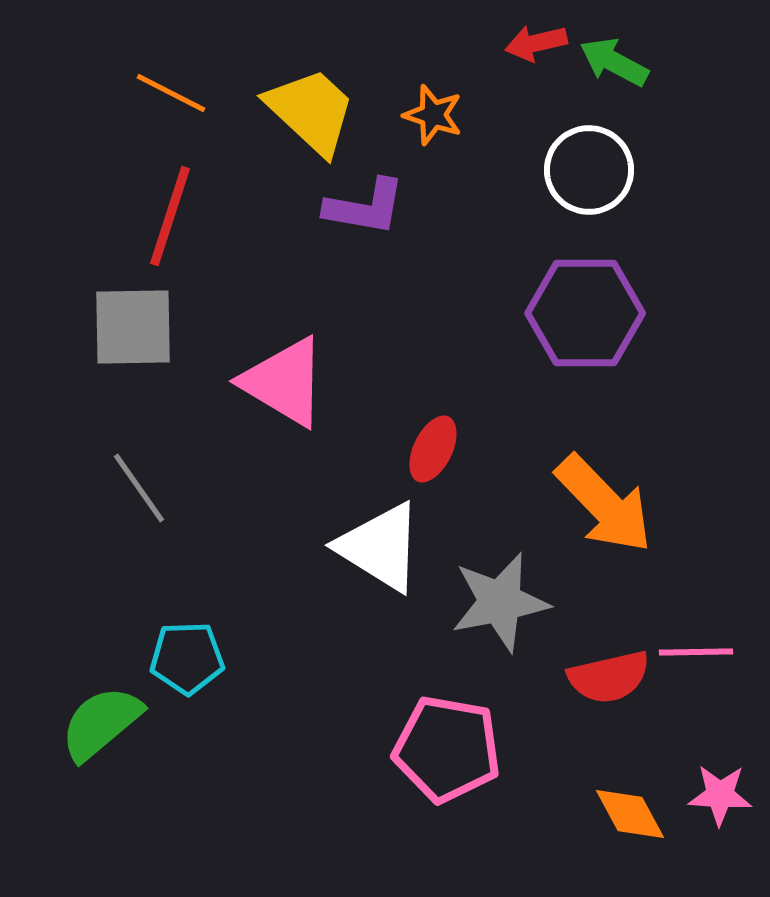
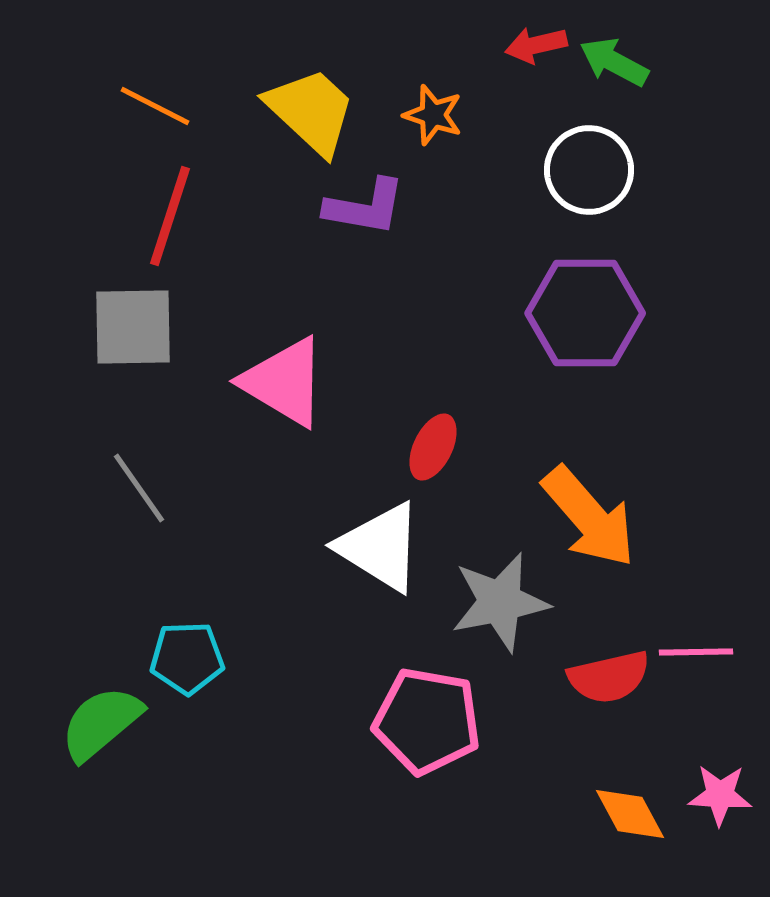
red arrow: moved 2 px down
orange line: moved 16 px left, 13 px down
red ellipse: moved 2 px up
orange arrow: moved 15 px left, 13 px down; rotated 3 degrees clockwise
pink pentagon: moved 20 px left, 28 px up
